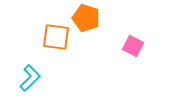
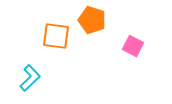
orange pentagon: moved 6 px right, 2 px down
orange square: moved 1 px up
